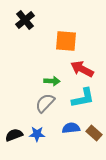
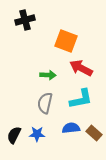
black cross: rotated 24 degrees clockwise
orange square: rotated 15 degrees clockwise
red arrow: moved 1 px left, 1 px up
green arrow: moved 4 px left, 6 px up
cyan L-shape: moved 2 px left, 1 px down
gray semicircle: rotated 30 degrees counterclockwise
black semicircle: rotated 42 degrees counterclockwise
